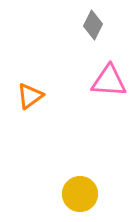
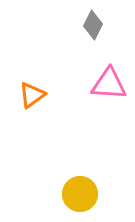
pink triangle: moved 3 px down
orange triangle: moved 2 px right, 1 px up
